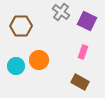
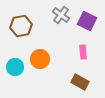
gray cross: moved 3 px down
brown hexagon: rotated 10 degrees counterclockwise
pink rectangle: rotated 24 degrees counterclockwise
orange circle: moved 1 px right, 1 px up
cyan circle: moved 1 px left, 1 px down
